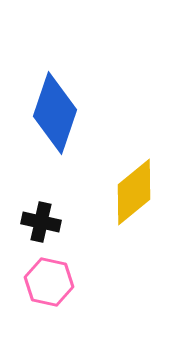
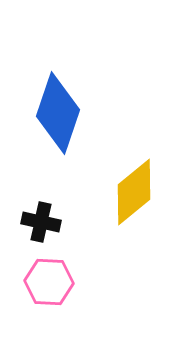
blue diamond: moved 3 px right
pink hexagon: rotated 9 degrees counterclockwise
